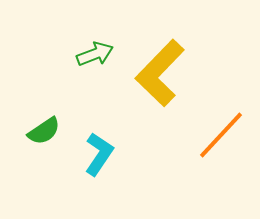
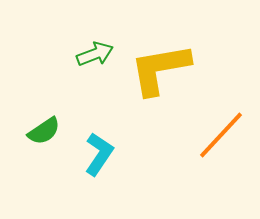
yellow L-shape: moved 4 px up; rotated 36 degrees clockwise
